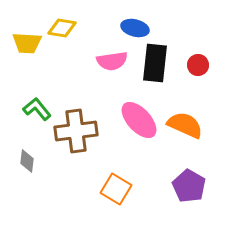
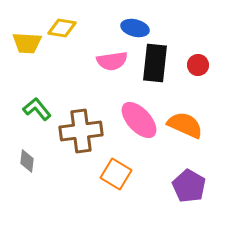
brown cross: moved 5 px right
orange square: moved 15 px up
